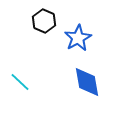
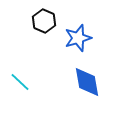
blue star: rotated 12 degrees clockwise
